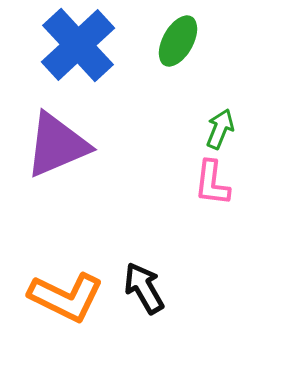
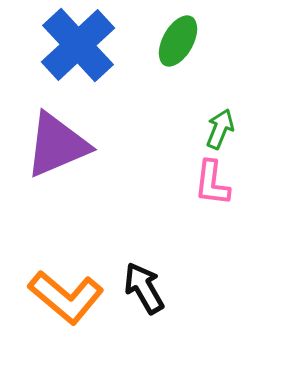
orange L-shape: rotated 14 degrees clockwise
